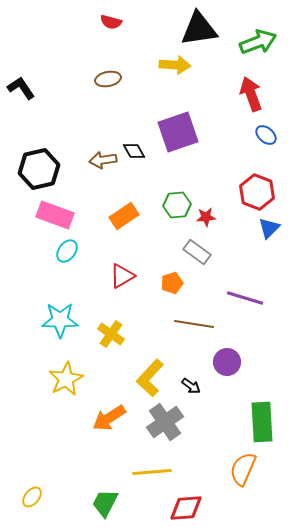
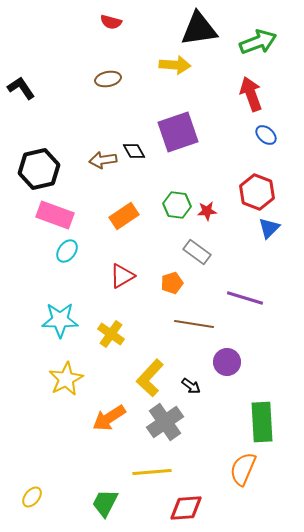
green hexagon: rotated 12 degrees clockwise
red star: moved 1 px right, 6 px up
